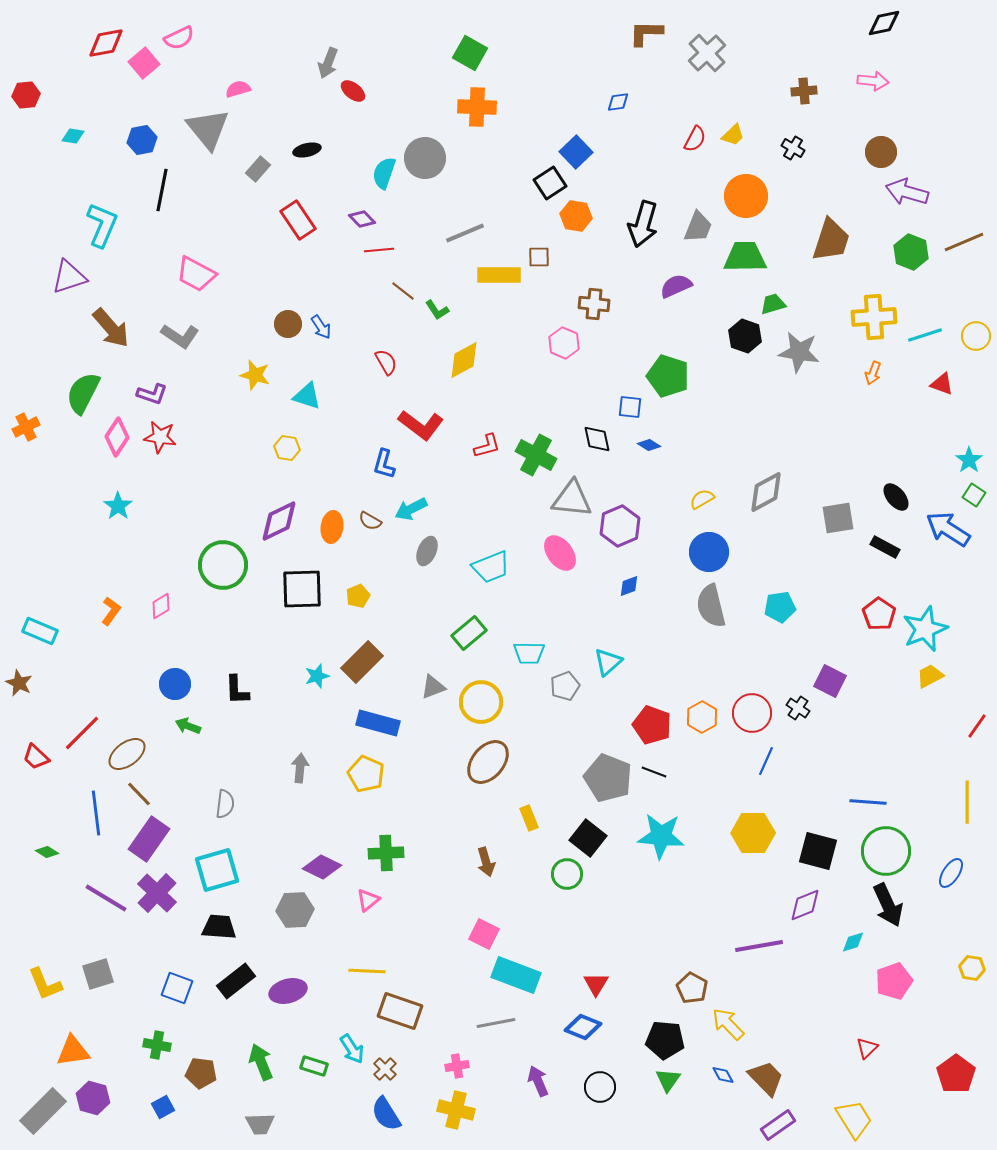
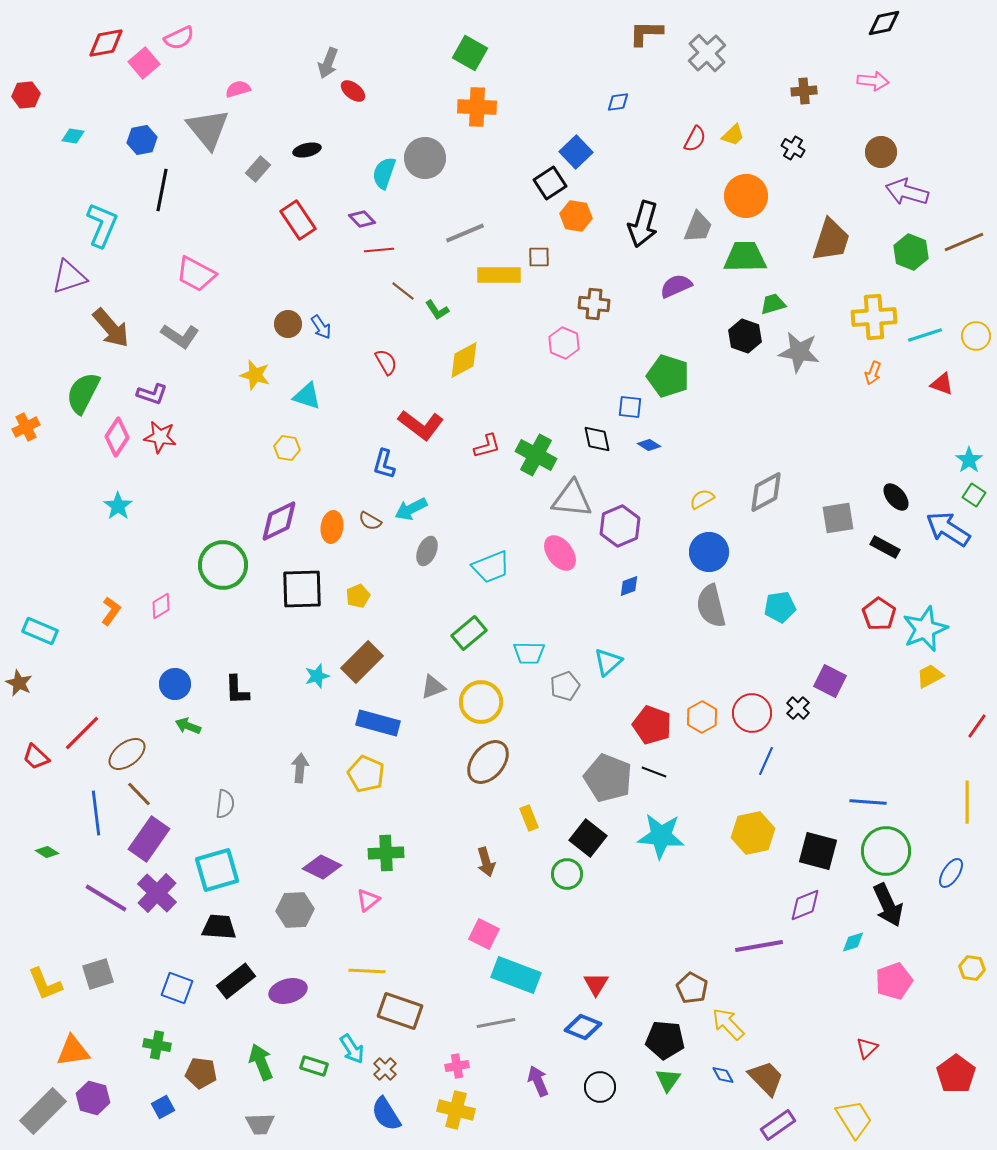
black cross at (798, 708): rotated 10 degrees clockwise
yellow hexagon at (753, 833): rotated 12 degrees counterclockwise
